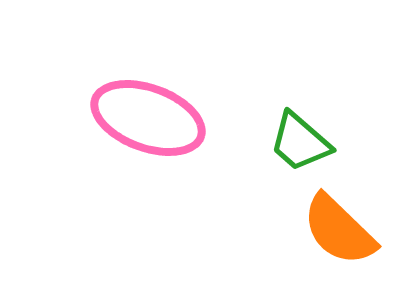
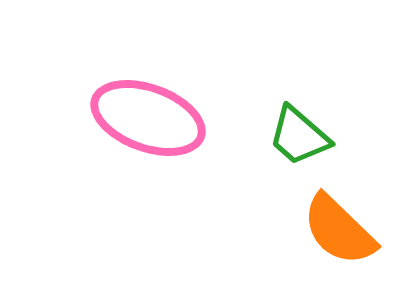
green trapezoid: moved 1 px left, 6 px up
